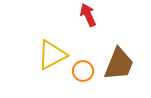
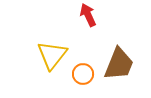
yellow triangle: rotated 24 degrees counterclockwise
orange circle: moved 3 px down
